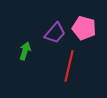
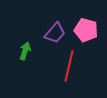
pink pentagon: moved 2 px right, 2 px down
